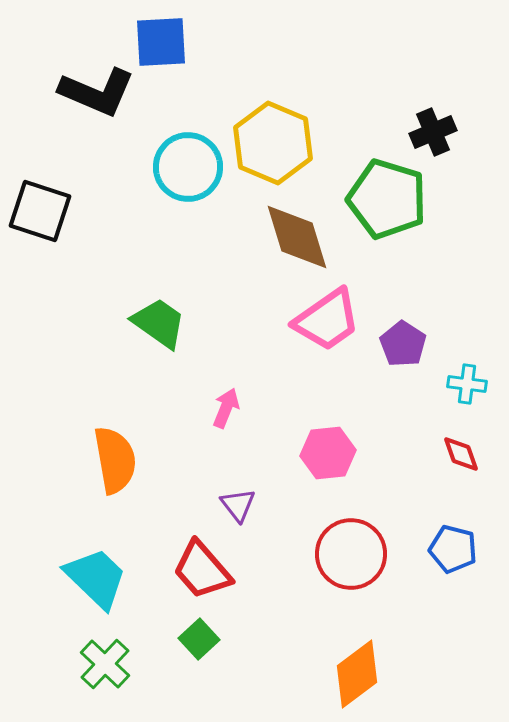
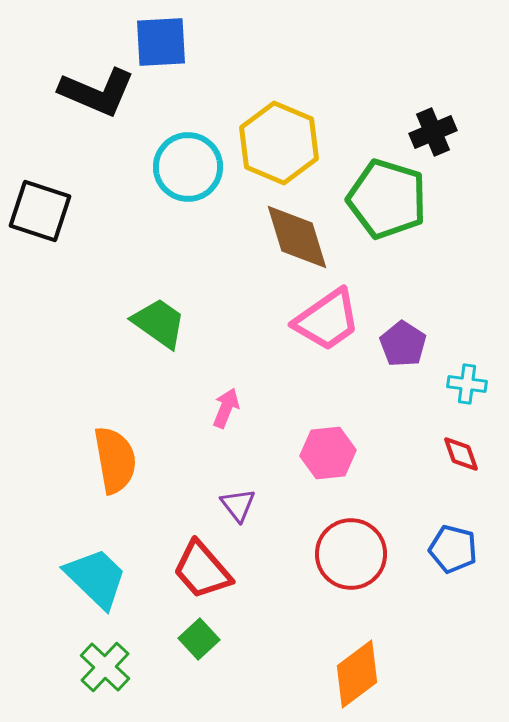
yellow hexagon: moved 6 px right
green cross: moved 3 px down
